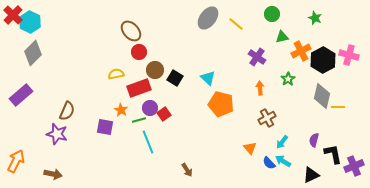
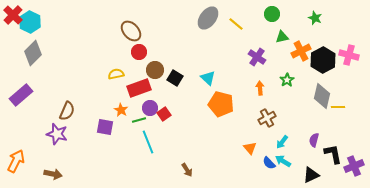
green star at (288, 79): moved 1 px left, 1 px down
